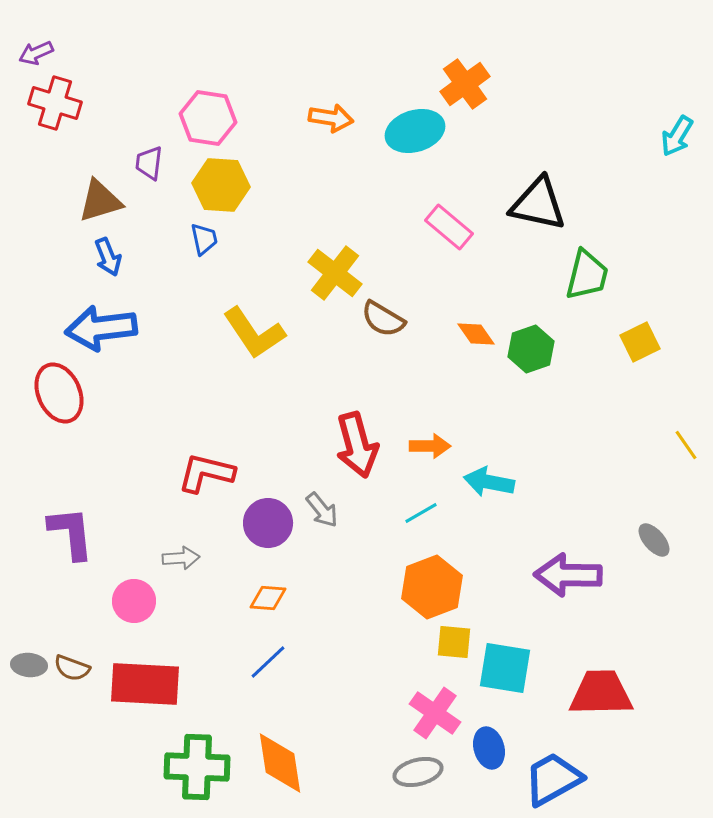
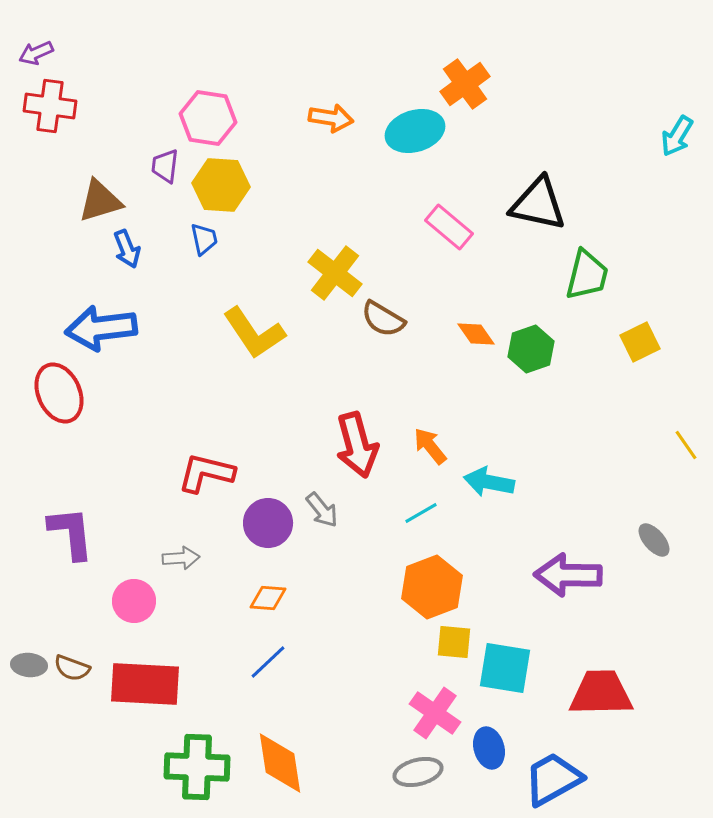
red cross at (55, 103): moved 5 px left, 3 px down; rotated 9 degrees counterclockwise
purple trapezoid at (149, 163): moved 16 px right, 3 px down
blue arrow at (108, 257): moved 19 px right, 8 px up
orange arrow at (430, 446): rotated 129 degrees counterclockwise
